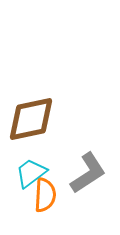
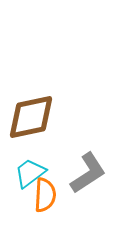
brown diamond: moved 2 px up
cyan trapezoid: moved 1 px left
